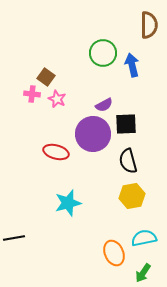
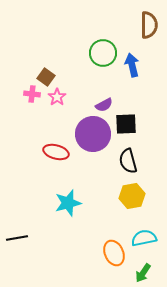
pink star: moved 2 px up; rotated 12 degrees clockwise
black line: moved 3 px right
